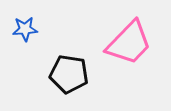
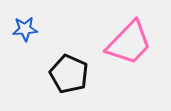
black pentagon: rotated 15 degrees clockwise
